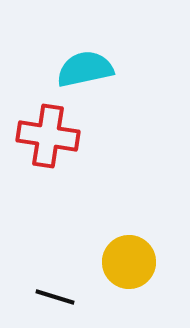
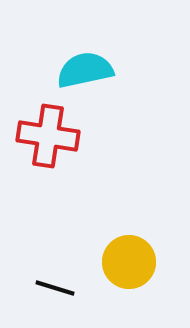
cyan semicircle: moved 1 px down
black line: moved 9 px up
